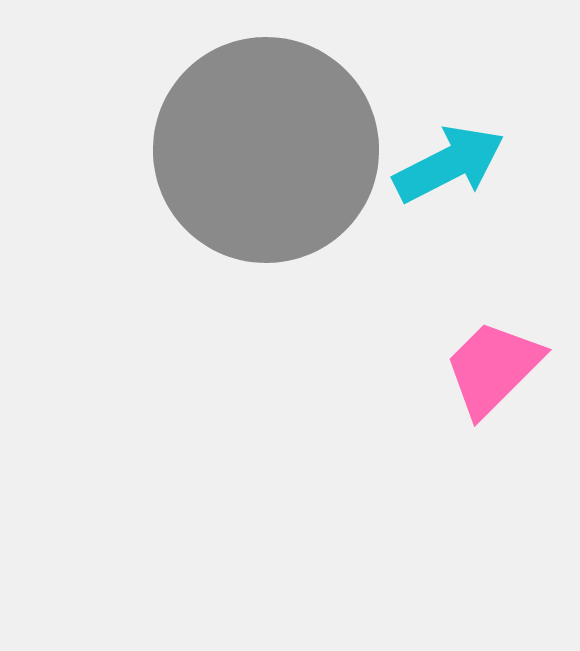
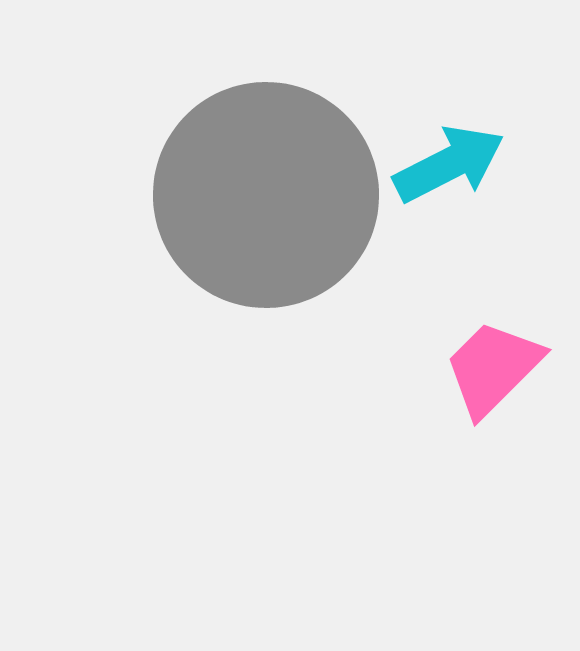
gray circle: moved 45 px down
